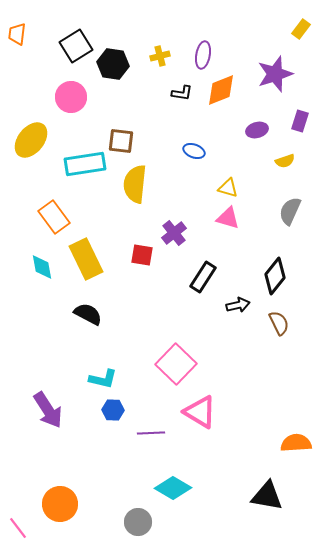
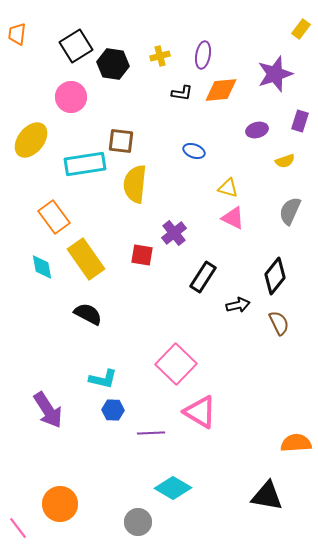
orange diamond at (221, 90): rotated 16 degrees clockwise
pink triangle at (228, 218): moved 5 px right; rotated 10 degrees clockwise
yellow rectangle at (86, 259): rotated 9 degrees counterclockwise
